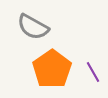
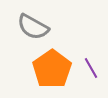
purple line: moved 2 px left, 4 px up
